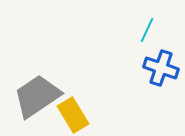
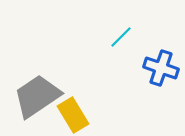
cyan line: moved 26 px left, 7 px down; rotated 20 degrees clockwise
